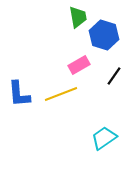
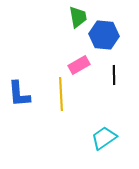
blue hexagon: rotated 12 degrees counterclockwise
black line: moved 1 px up; rotated 36 degrees counterclockwise
yellow line: rotated 72 degrees counterclockwise
